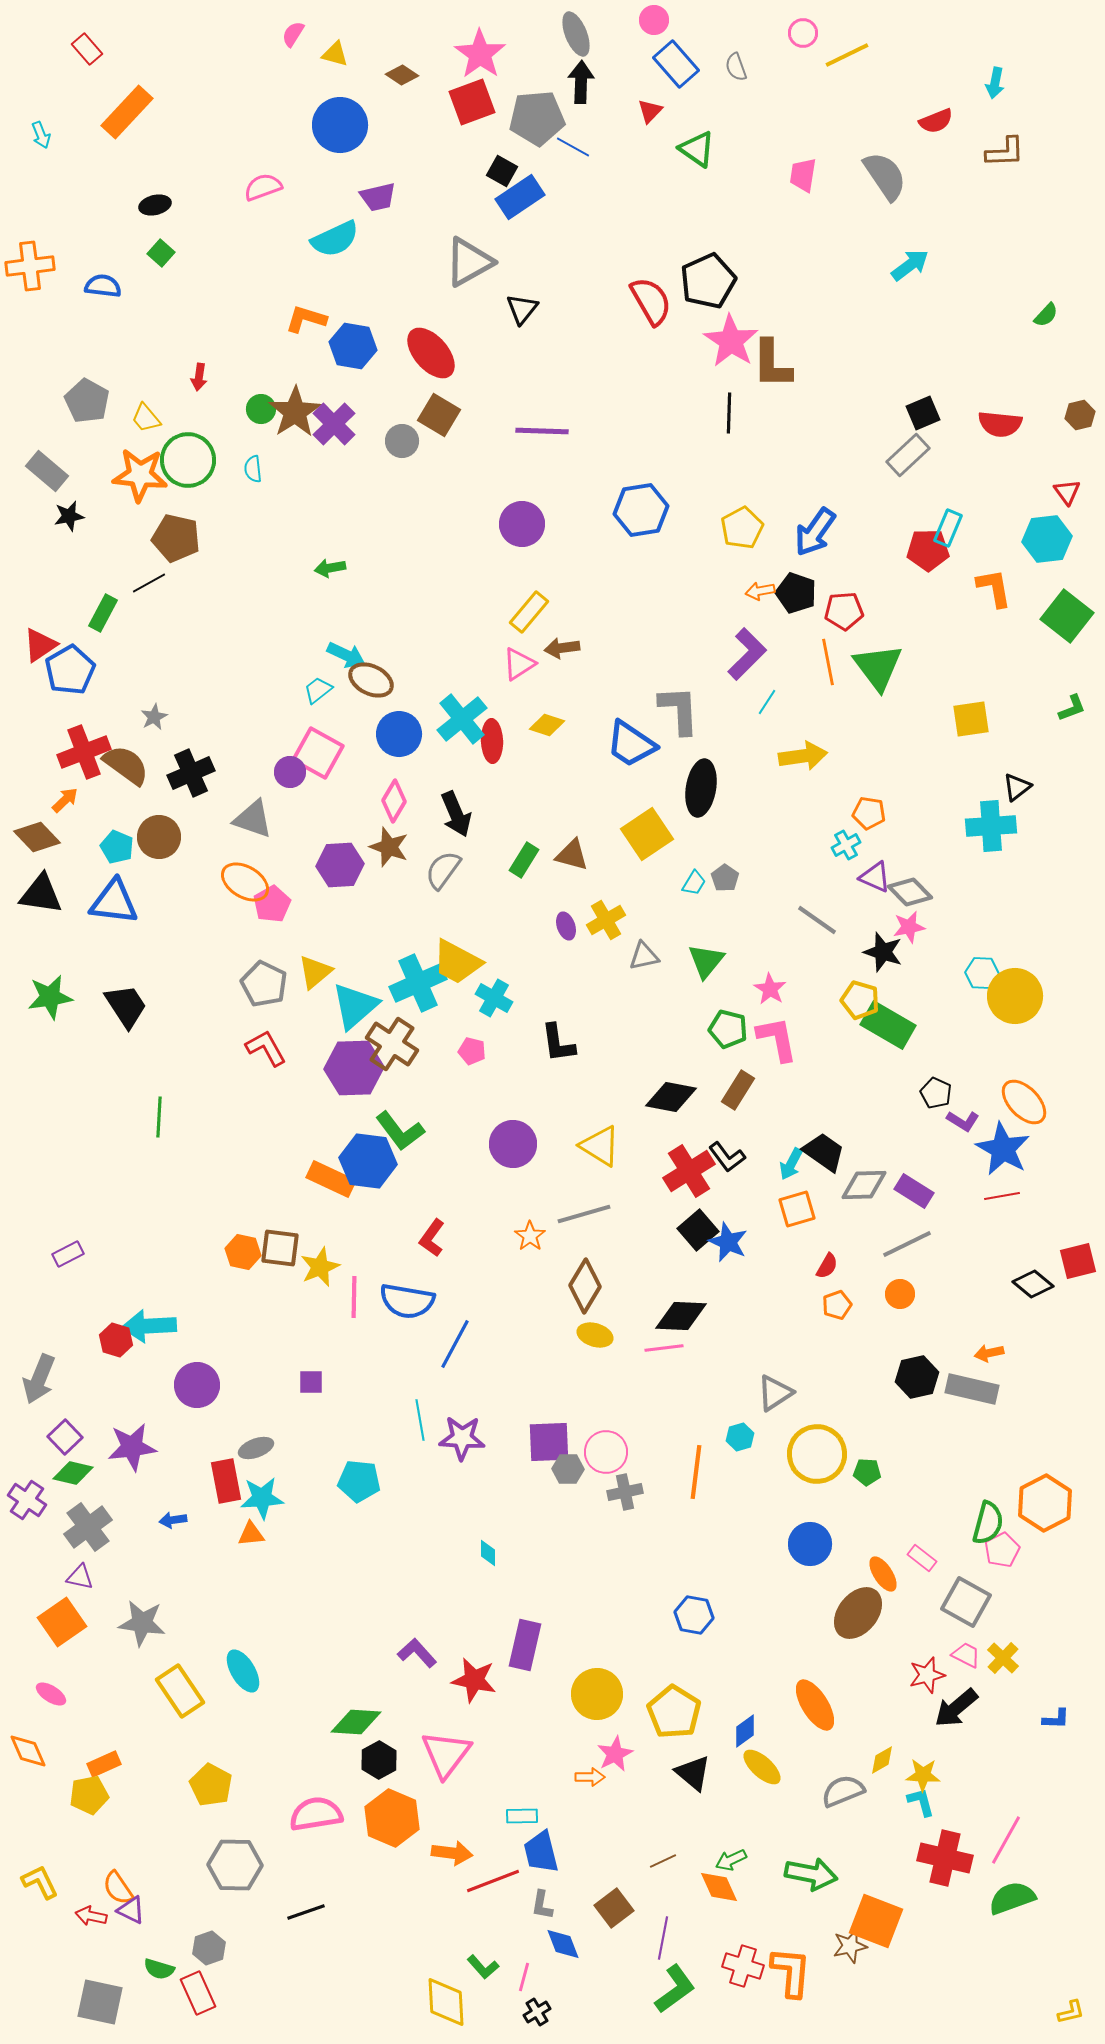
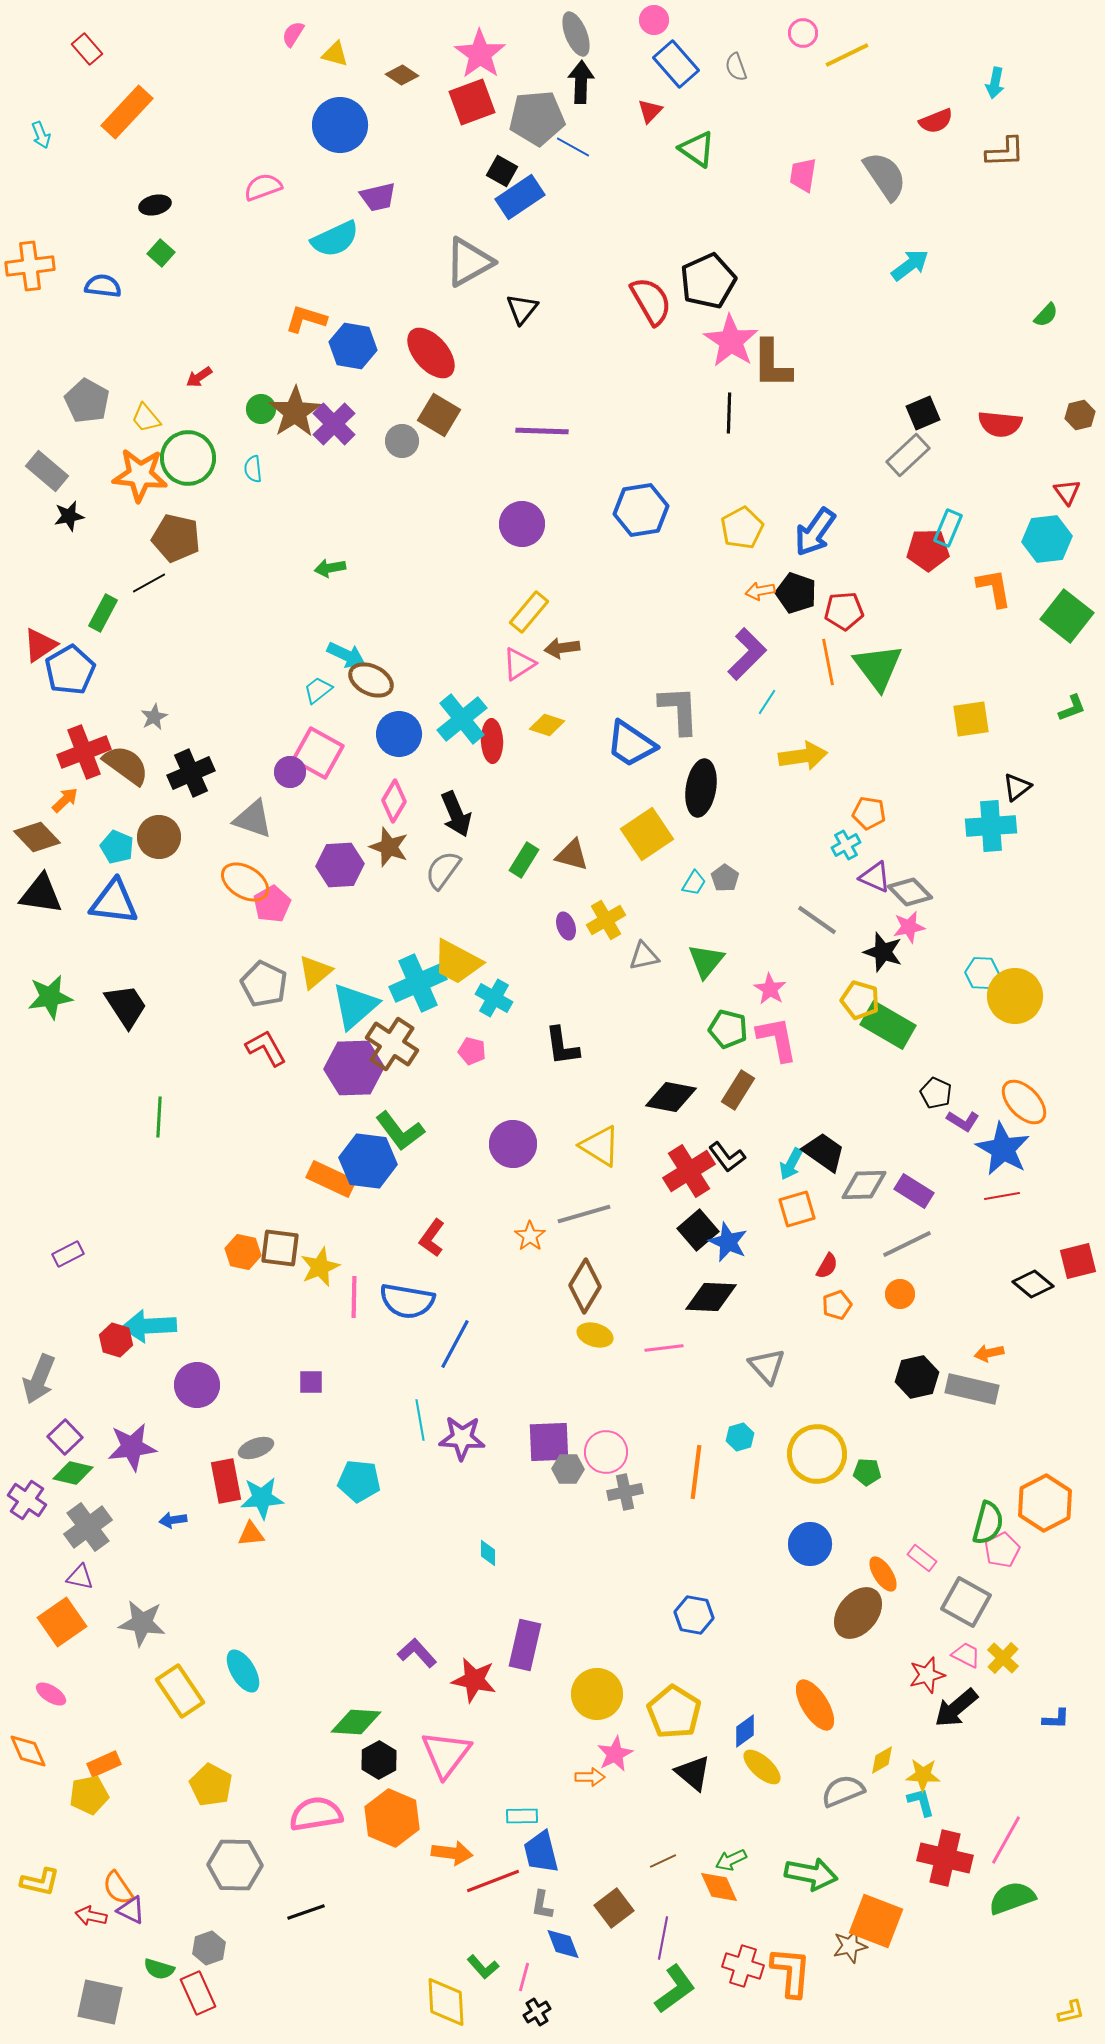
red arrow at (199, 377): rotated 48 degrees clockwise
green circle at (188, 460): moved 2 px up
black L-shape at (558, 1043): moved 4 px right, 3 px down
black diamond at (681, 1316): moved 30 px right, 19 px up
gray triangle at (775, 1393): moved 8 px left, 27 px up; rotated 39 degrees counterclockwise
yellow L-shape at (40, 1882): rotated 129 degrees clockwise
